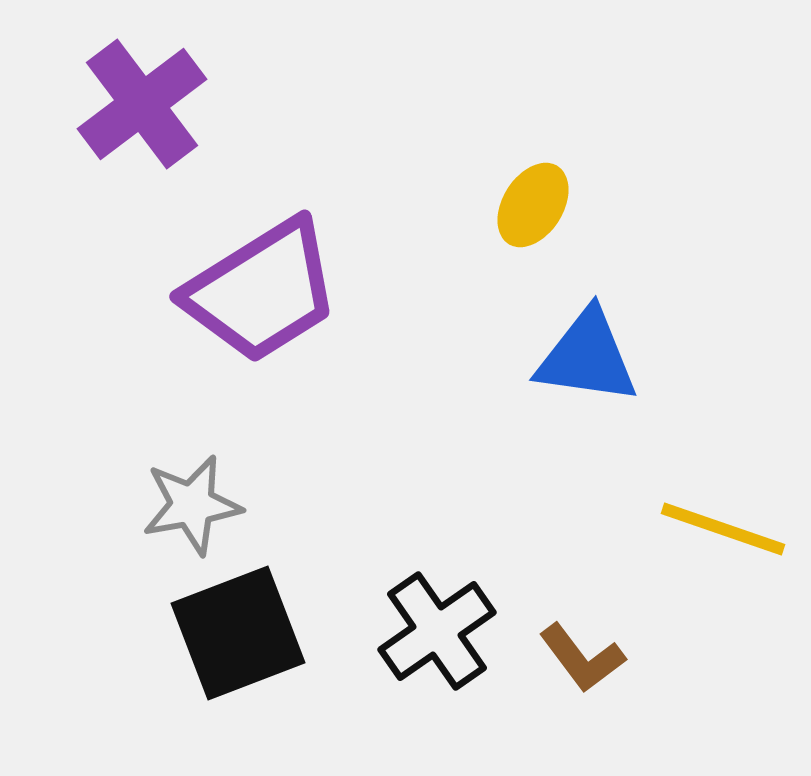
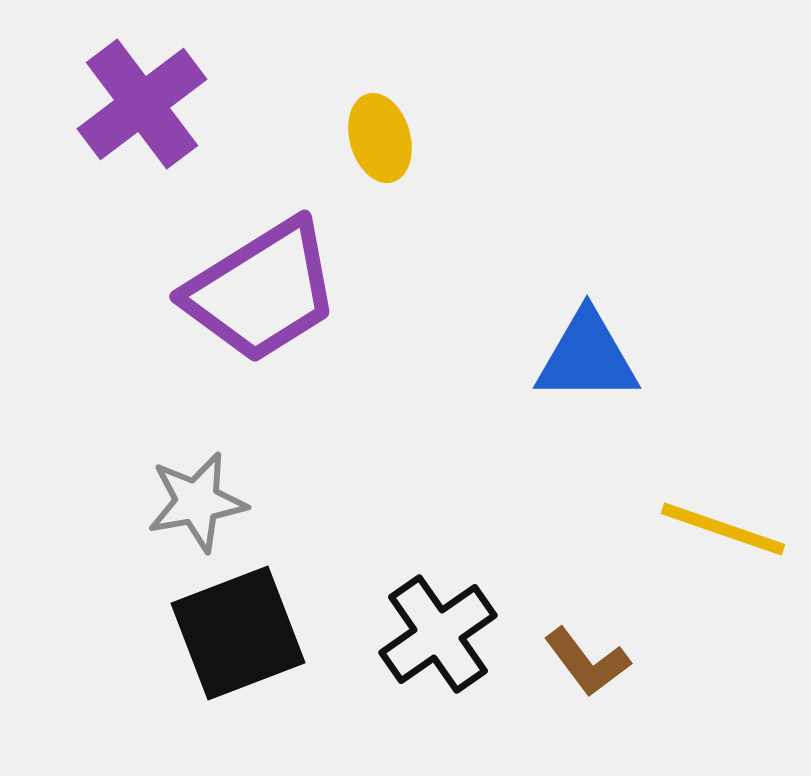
yellow ellipse: moved 153 px left, 67 px up; rotated 48 degrees counterclockwise
blue triangle: rotated 8 degrees counterclockwise
gray star: moved 5 px right, 3 px up
black cross: moved 1 px right, 3 px down
brown L-shape: moved 5 px right, 4 px down
